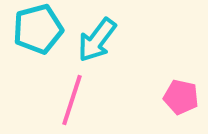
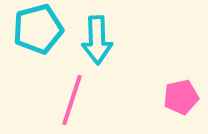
cyan arrow: rotated 39 degrees counterclockwise
pink pentagon: rotated 24 degrees counterclockwise
